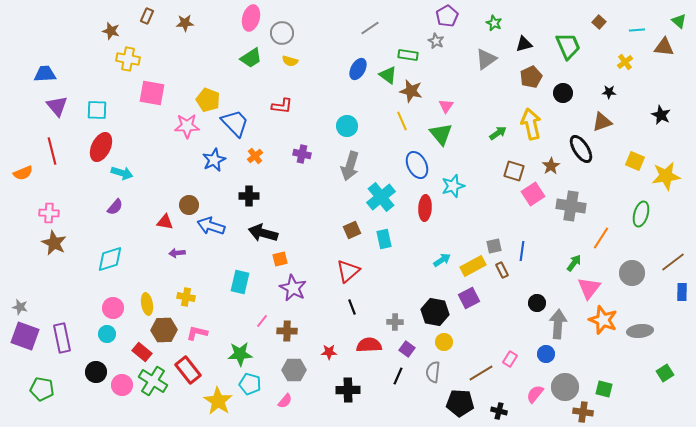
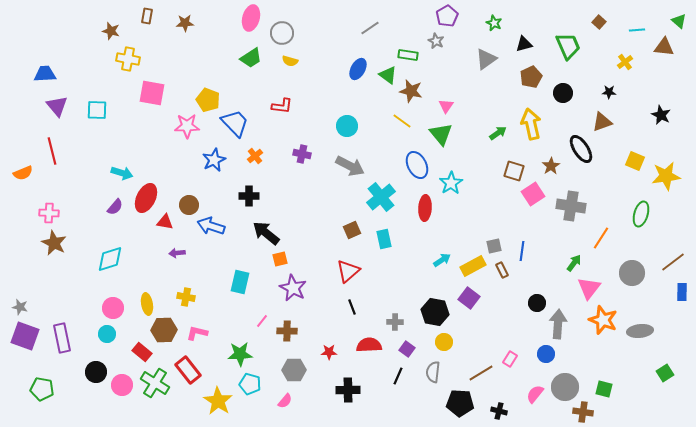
brown rectangle at (147, 16): rotated 14 degrees counterclockwise
yellow line at (402, 121): rotated 30 degrees counterclockwise
red ellipse at (101, 147): moved 45 px right, 51 px down
gray arrow at (350, 166): rotated 80 degrees counterclockwise
cyan star at (453, 186): moved 2 px left, 3 px up; rotated 15 degrees counterclockwise
black arrow at (263, 233): moved 3 px right; rotated 24 degrees clockwise
purple square at (469, 298): rotated 25 degrees counterclockwise
green cross at (153, 381): moved 2 px right, 2 px down
